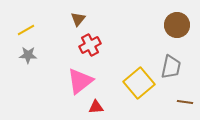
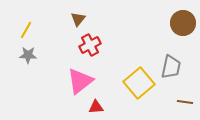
brown circle: moved 6 px right, 2 px up
yellow line: rotated 30 degrees counterclockwise
